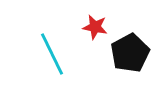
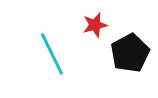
red star: moved 2 px up; rotated 25 degrees counterclockwise
